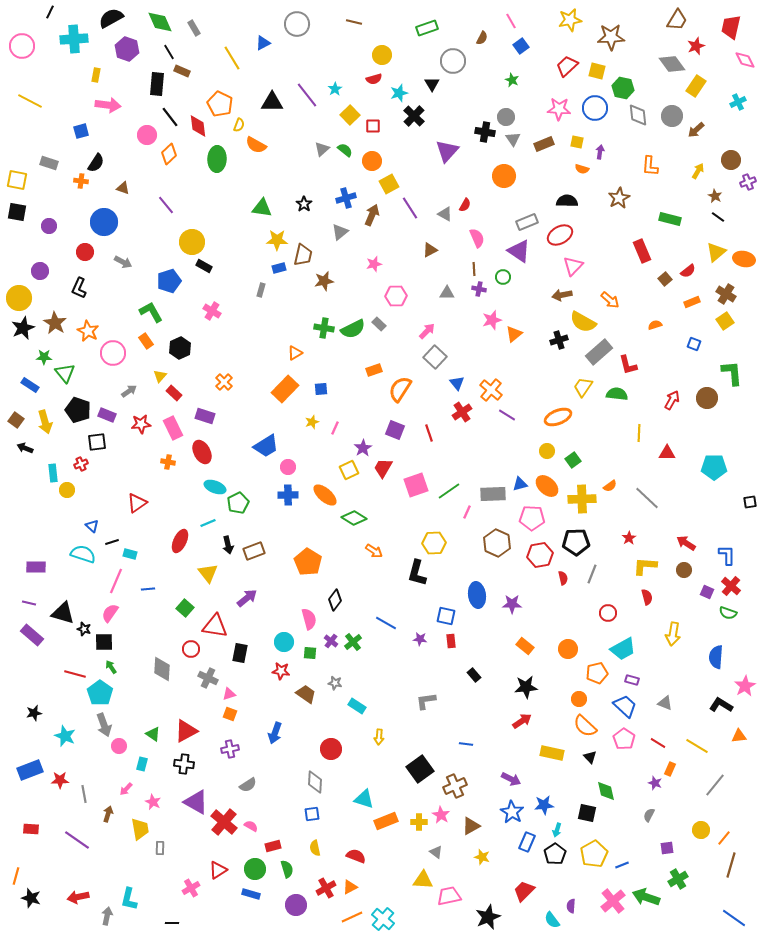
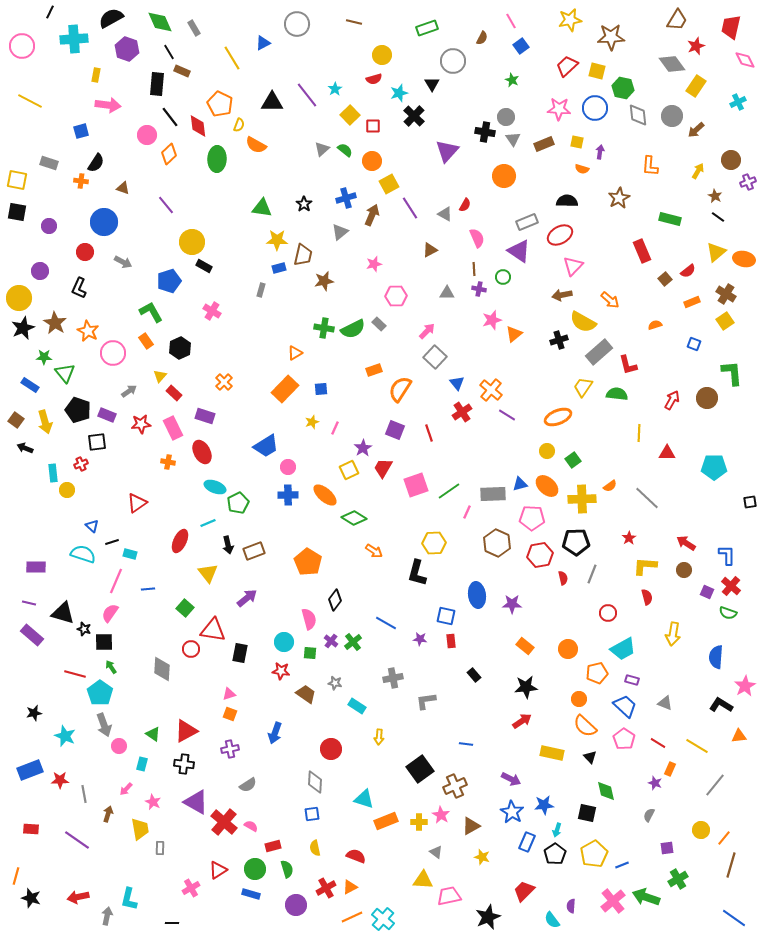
red triangle at (215, 626): moved 2 px left, 4 px down
gray cross at (208, 678): moved 185 px right; rotated 36 degrees counterclockwise
